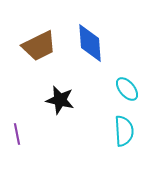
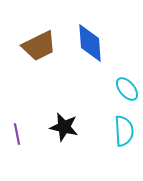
black star: moved 4 px right, 27 px down
